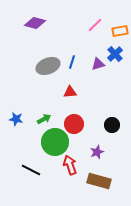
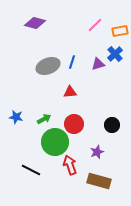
blue star: moved 2 px up
